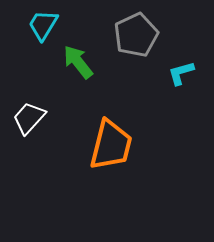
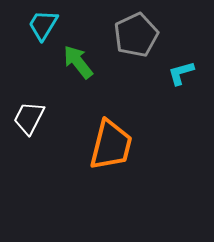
white trapezoid: rotated 15 degrees counterclockwise
